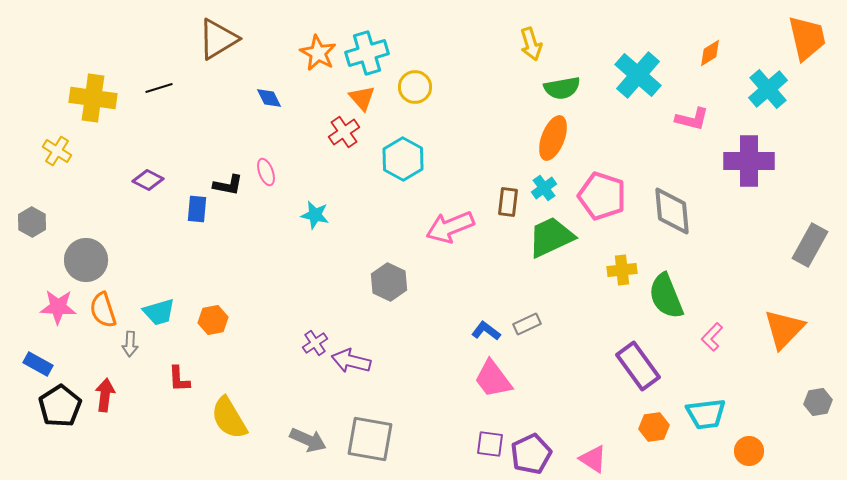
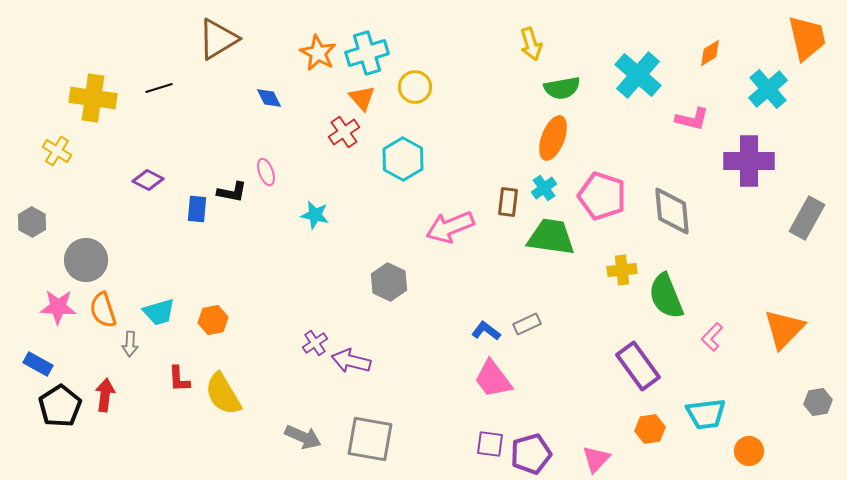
black L-shape at (228, 185): moved 4 px right, 7 px down
green trapezoid at (551, 237): rotated 33 degrees clockwise
gray rectangle at (810, 245): moved 3 px left, 27 px up
yellow semicircle at (229, 418): moved 6 px left, 24 px up
orange hexagon at (654, 427): moved 4 px left, 2 px down
gray arrow at (308, 440): moved 5 px left, 3 px up
purple pentagon at (531, 454): rotated 9 degrees clockwise
pink triangle at (593, 459): moved 3 px right; rotated 40 degrees clockwise
